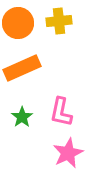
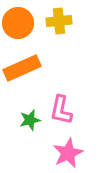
pink L-shape: moved 2 px up
green star: moved 8 px right, 3 px down; rotated 20 degrees clockwise
